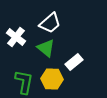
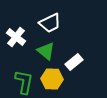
white trapezoid: rotated 15 degrees clockwise
green triangle: moved 3 px down
